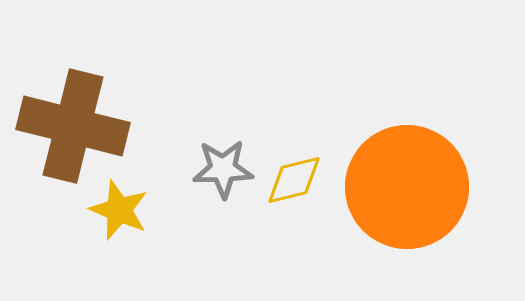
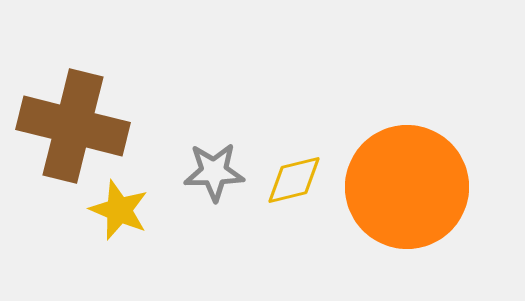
gray star: moved 9 px left, 3 px down
